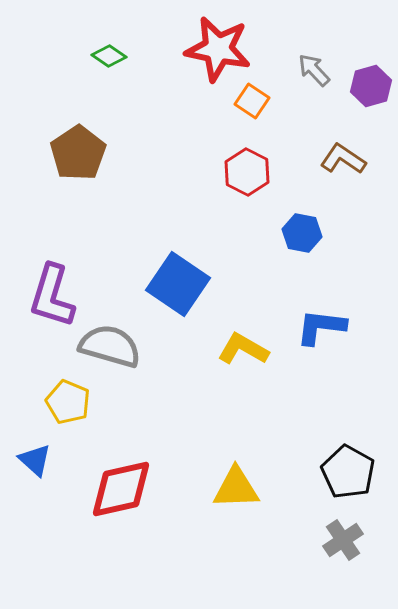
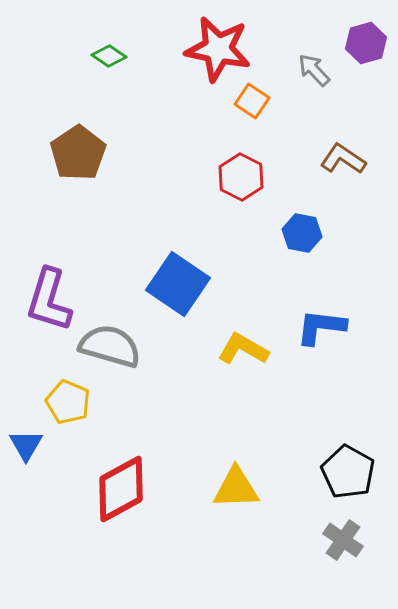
purple hexagon: moved 5 px left, 43 px up
red hexagon: moved 6 px left, 5 px down
purple L-shape: moved 3 px left, 4 px down
blue triangle: moved 9 px left, 15 px up; rotated 18 degrees clockwise
red diamond: rotated 16 degrees counterclockwise
gray cross: rotated 21 degrees counterclockwise
